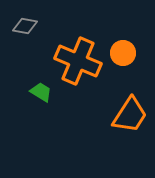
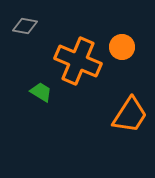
orange circle: moved 1 px left, 6 px up
